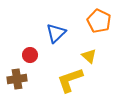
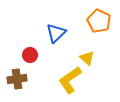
yellow triangle: moved 2 px left, 2 px down
yellow L-shape: rotated 16 degrees counterclockwise
